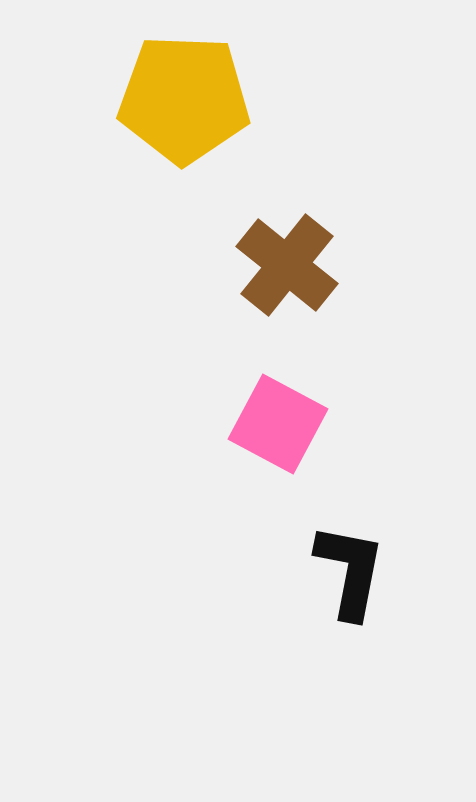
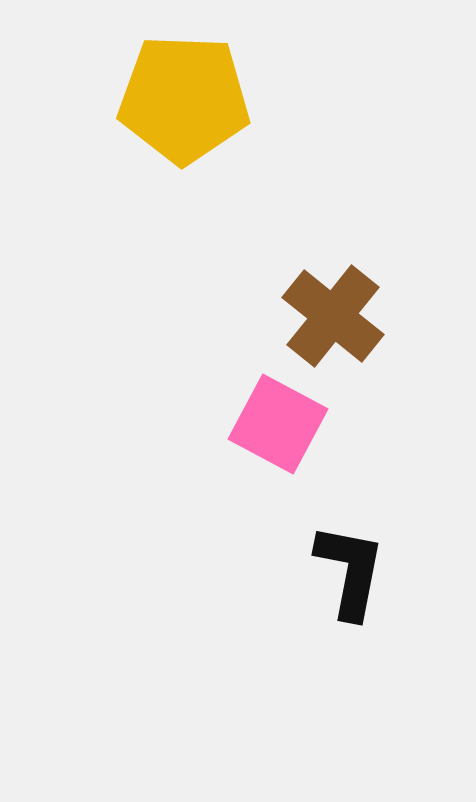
brown cross: moved 46 px right, 51 px down
